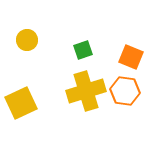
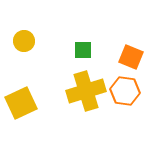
yellow circle: moved 3 px left, 1 px down
green square: rotated 18 degrees clockwise
